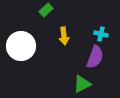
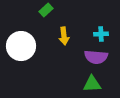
cyan cross: rotated 16 degrees counterclockwise
purple semicircle: moved 1 px right; rotated 75 degrees clockwise
green triangle: moved 10 px right; rotated 24 degrees clockwise
